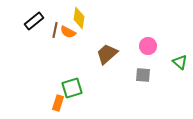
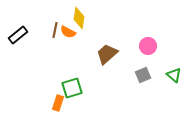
black rectangle: moved 16 px left, 14 px down
green triangle: moved 6 px left, 13 px down
gray square: rotated 28 degrees counterclockwise
